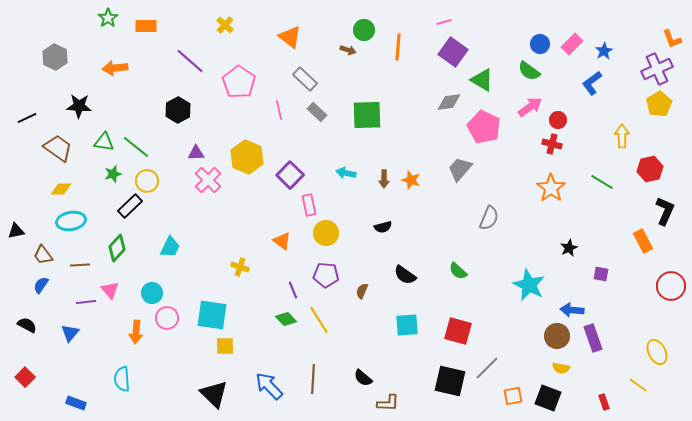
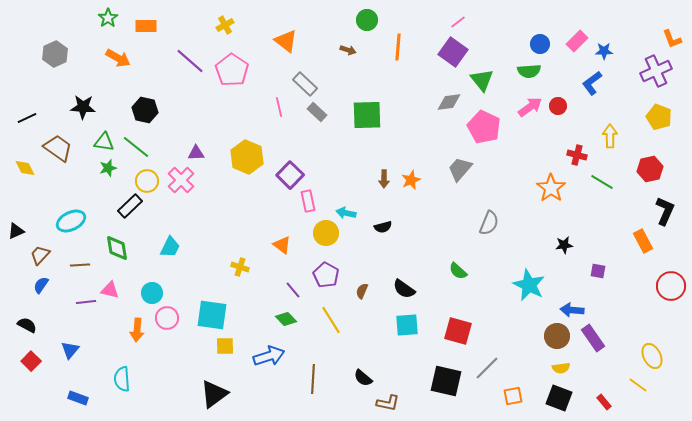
pink line at (444, 22): moved 14 px right; rotated 21 degrees counterclockwise
yellow cross at (225, 25): rotated 18 degrees clockwise
green circle at (364, 30): moved 3 px right, 10 px up
orange triangle at (290, 37): moved 4 px left, 4 px down
pink rectangle at (572, 44): moved 5 px right, 3 px up
blue star at (604, 51): rotated 30 degrees clockwise
gray hexagon at (55, 57): moved 3 px up; rotated 10 degrees clockwise
orange arrow at (115, 68): moved 3 px right, 10 px up; rotated 145 degrees counterclockwise
purple cross at (657, 69): moved 1 px left, 2 px down
green semicircle at (529, 71): rotated 40 degrees counterclockwise
gray rectangle at (305, 79): moved 5 px down
green triangle at (482, 80): rotated 20 degrees clockwise
pink pentagon at (239, 82): moved 7 px left, 12 px up
yellow pentagon at (659, 104): moved 13 px down; rotated 20 degrees counterclockwise
black star at (79, 106): moved 4 px right, 1 px down
black hexagon at (178, 110): moved 33 px left; rotated 20 degrees counterclockwise
pink line at (279, 110): moved 3 px up
red circle at (558, 120): moved 14 px up
yellow arrow at (622, 136): moved 12 px left
red cross at (552, 144): moved 25 px right, 11 px down
cyan arrow at (346, 173): moved 40 px down
green star at (113, 174): moved 5 px left, 6 px up
pink cross at (208, 180): moved 27 px left
orange star at (411, 180): rotated 30 degrees clockwise
yellow diamond at (61, 189): moved 36 px left, 21 px up; rotated 65 degrees clockwise
pink rectangle at (309, 205): moved 1 px left, 4 px up
gray semicircle at (489, 218): moved 5 px down
cyan ellipse at (71, 221): rotated 16 degrees counterclockwise
black triangle at (16, 231): rotated 12 degrees counterclockwise
orange triangle at (282, 241): moved 4 px down
green diamond at (117, 248): rotated 52 degrees counterclockwise
black star at (569, 248): moved 5 px left, 3 px up; rotated 18 degrees clockwise
brown trapezoid at (43, 255): moved 3 px left; rotated 80 degrees clockwise
purple square at (601, 274): moved 3 px left, 3 px up
purple pentagon at (326, 275): rotated 25 degrees clockwise
black semicircle at (405, 275): moved 1 px left, 14 px down
pink triangle at (110, 290): rotated 36 degrees counterclockwise
purple line at (293, 290): rotated 18 degrees counterclockwise
yellow line at (319, 320): moved 12 px right
orange arrow at (136, 332): moved 1 px right, 2 px up
blue triangle at (70, 333): moved 17 px down
purple rectangle at (593, 338): rotated 16 degrees counterclockwise
yellow ellipse at (657, 352): moved 5 px left, 4 px down
yellow semicircle at (561, 368): rotated 18 degrees counterclockwise
red square at (25, 377): moved 6 px right, 16 px up
black square at (450, 381): moved 4 px left
blue arrow at (269, 386): moved 30 px up; rotated 116 degrees clockwise
black triangle at (214, 394): rotated 40 degrees clockwise
black square at (548, 398): moved 11 px right
red rectangle at (604, 402): rotated 21 degrees counterclockwise
blue rectangle at (76, 403): moved 2 px right, 5 px up
brown L-shape at (388, 403): rotated 10 degrees clockwise
